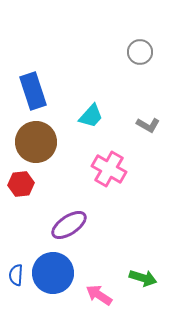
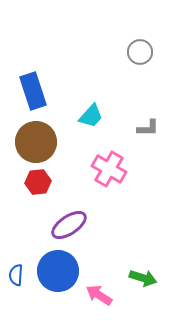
gray L-shape: moved 3 px down; rotated 30 degrees counterclockwise
red hexagon: moved 17 px right, 2 px up
blue circle: moved 5 px right, 2 px up
